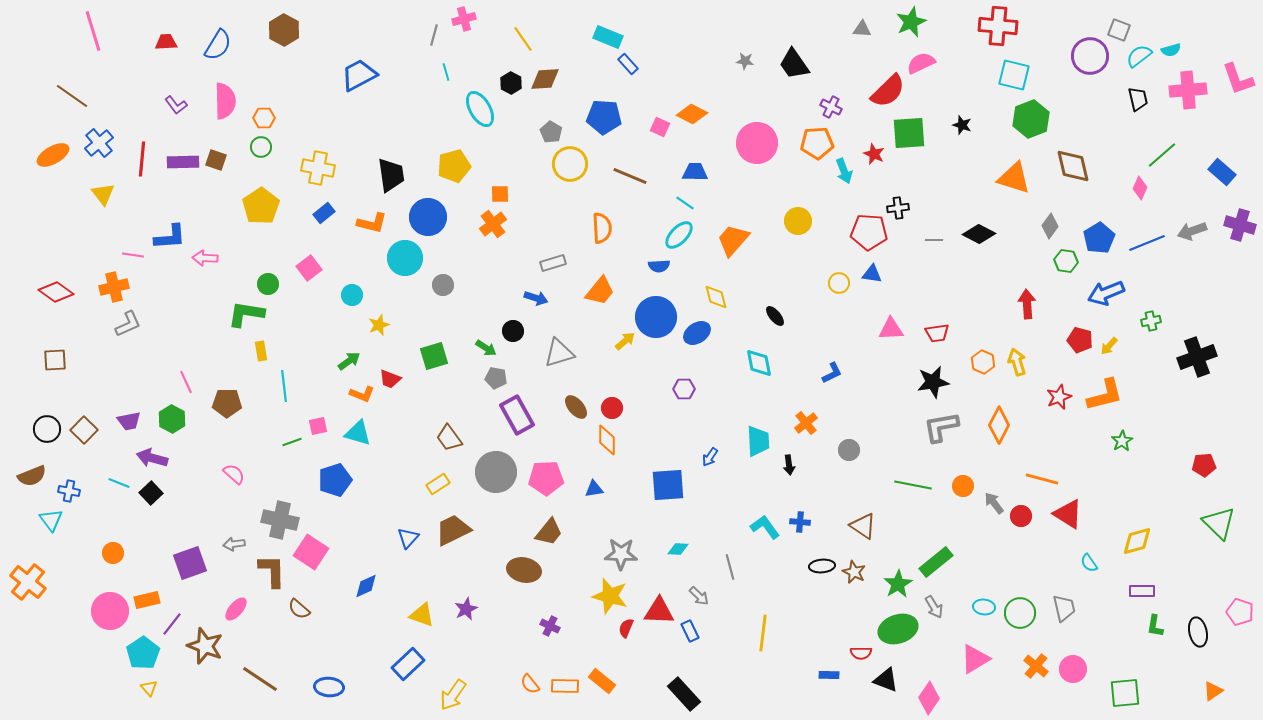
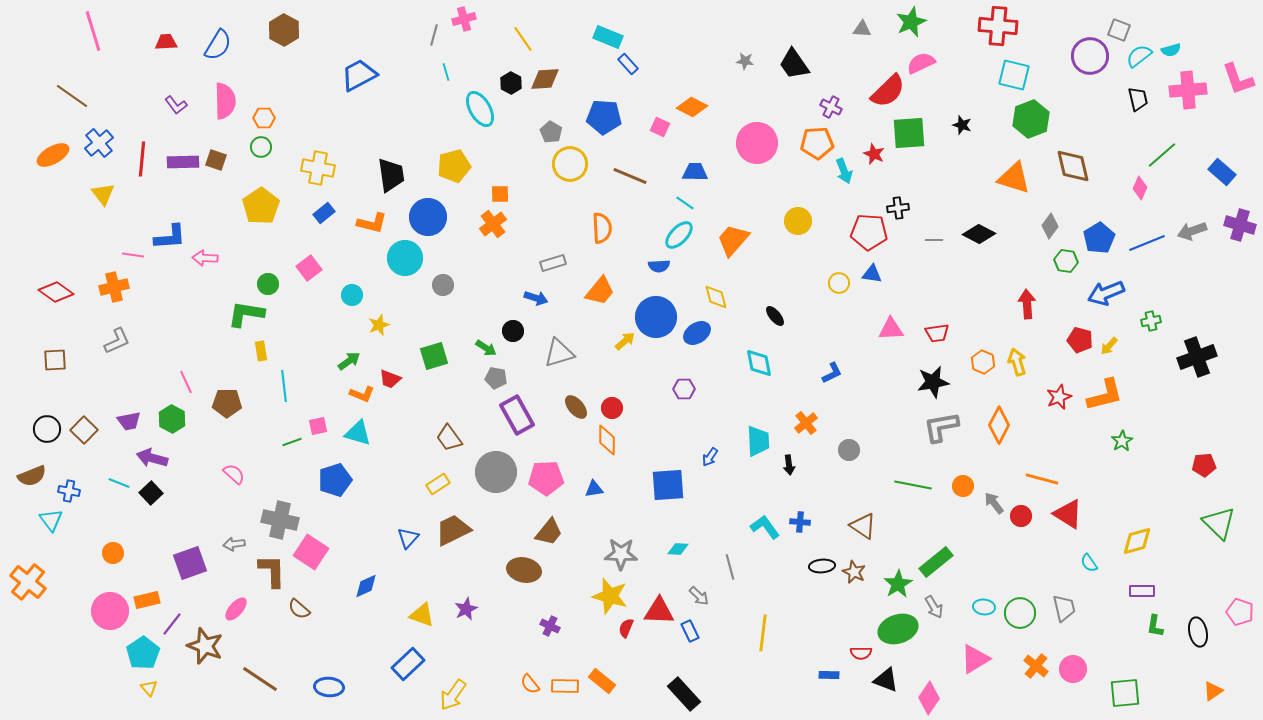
orange diamond at (692, 114): moved 7 px up
gray L-shape at (128, 324): moved 11 px left, 17 px down
